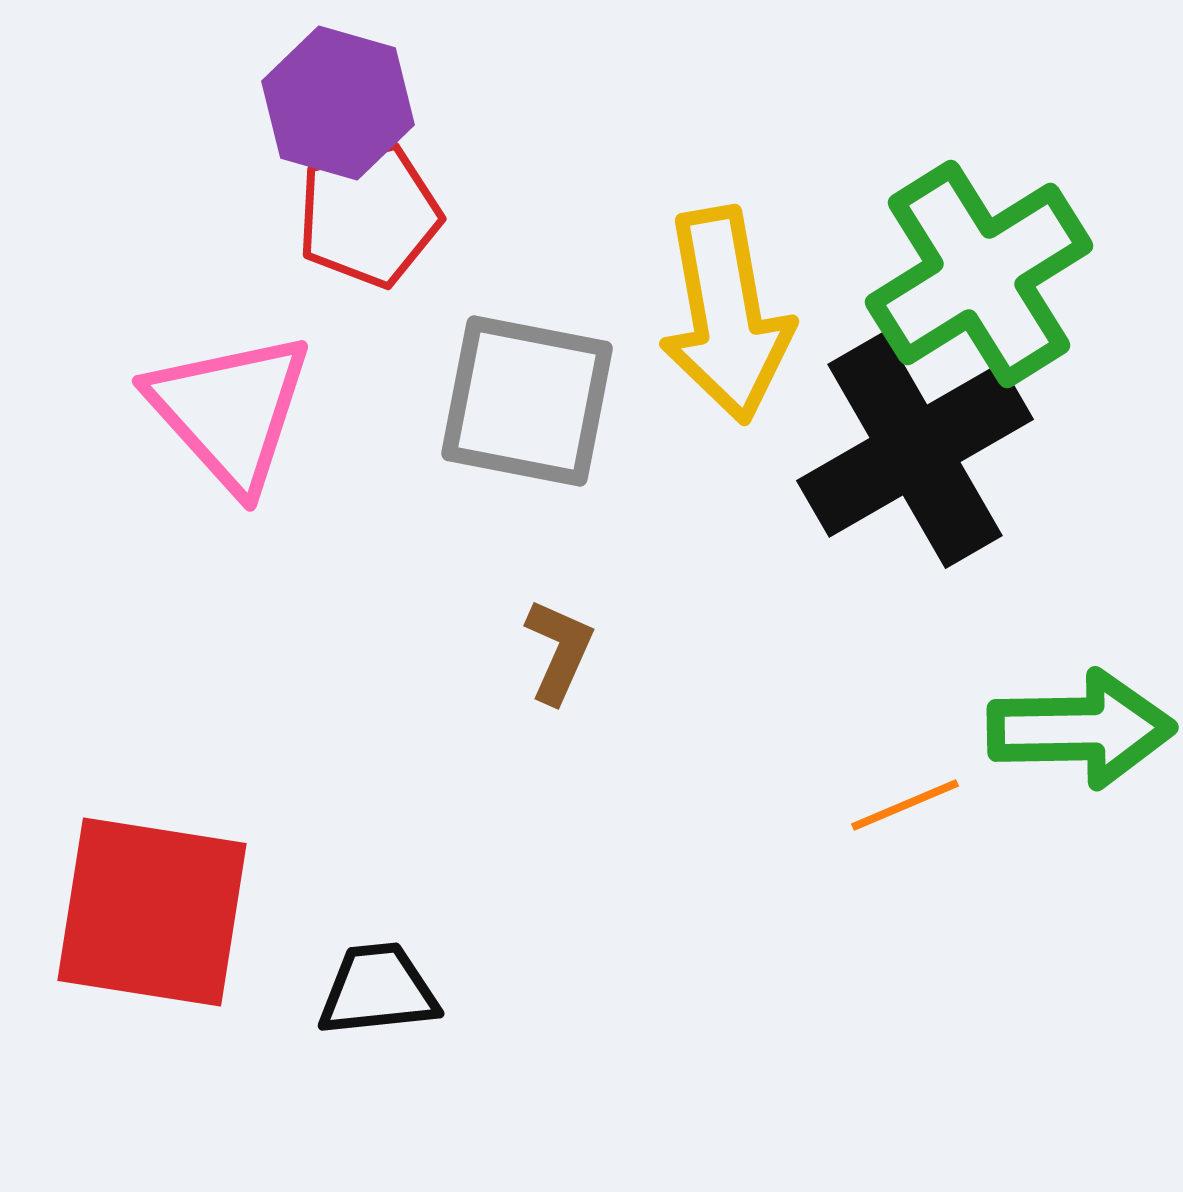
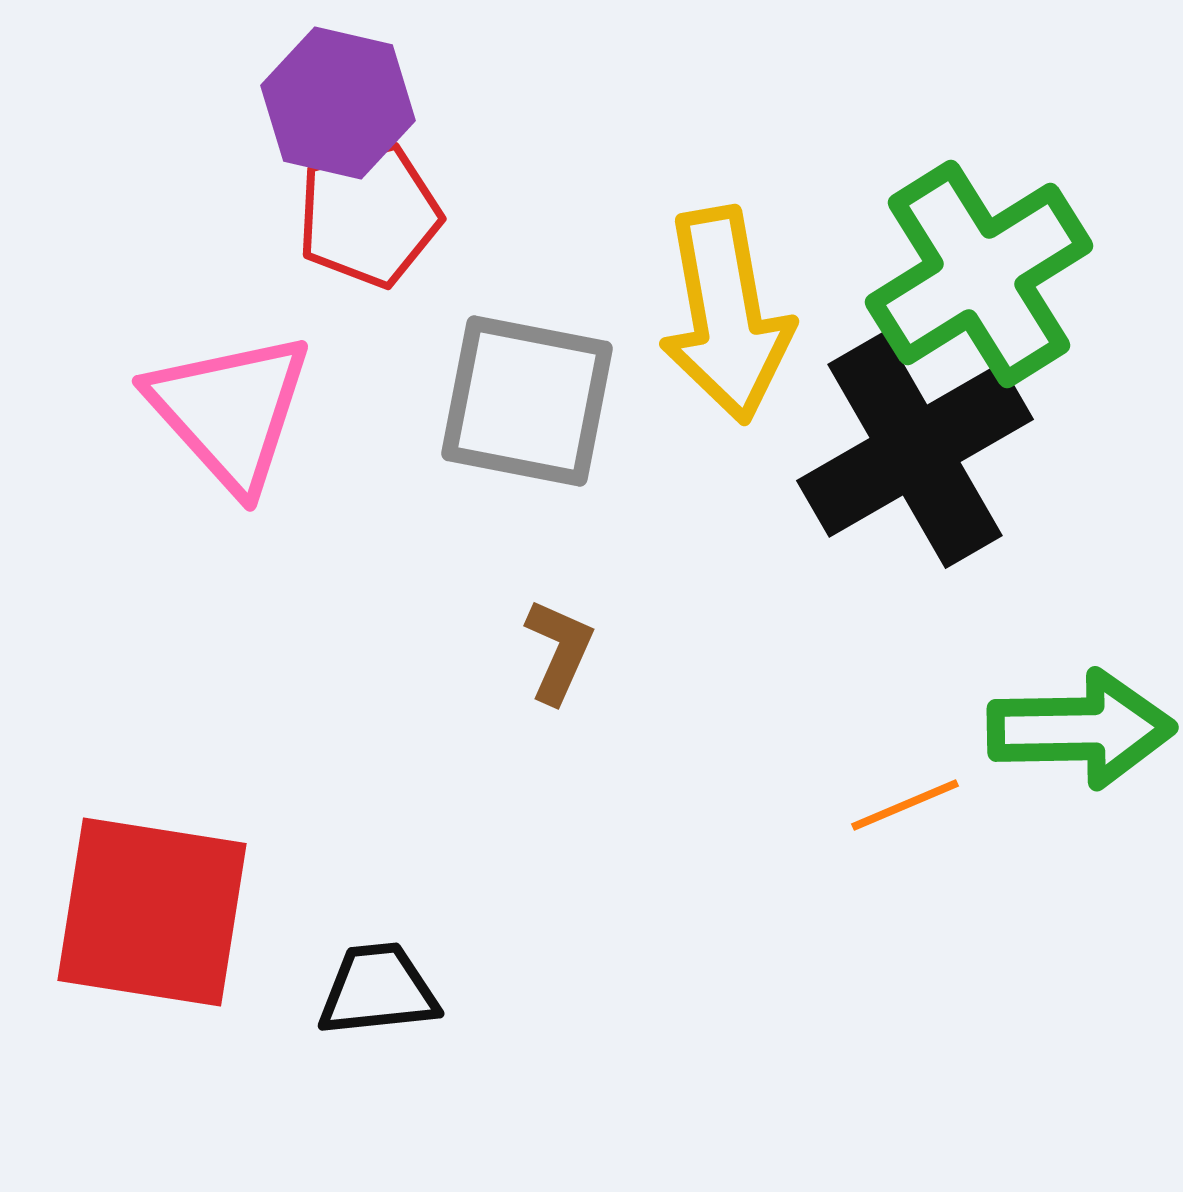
purple hexagon: rotated 3 degrees counterclockwise
